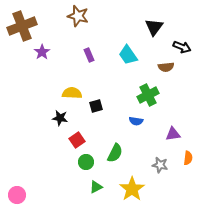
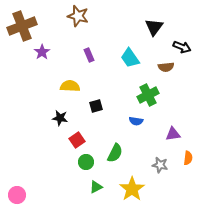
cyan trapezoid: moved 2 px right, 3 px down
yellow semicircle: moved 2 px left, 7 px up
